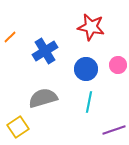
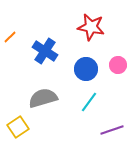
blue cross: rotated 25 degrees counterclockwise
cyan line: rotated 25 degrees clockwise
purple line: moved 2 px left
